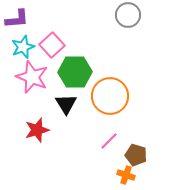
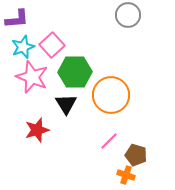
orange circle: moved 1 px right, 1 px up
